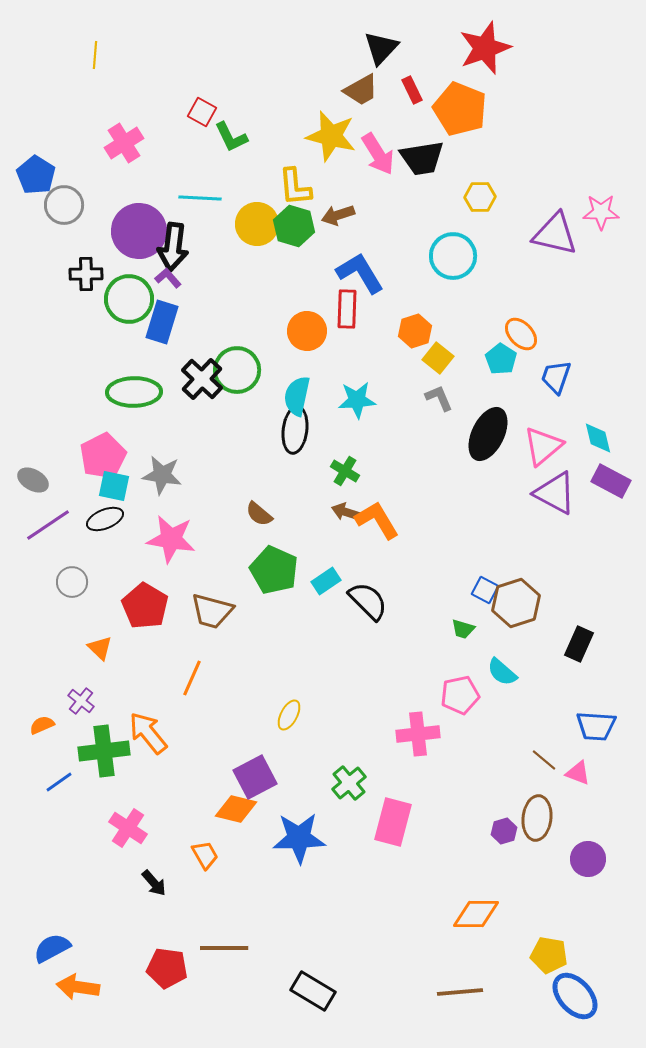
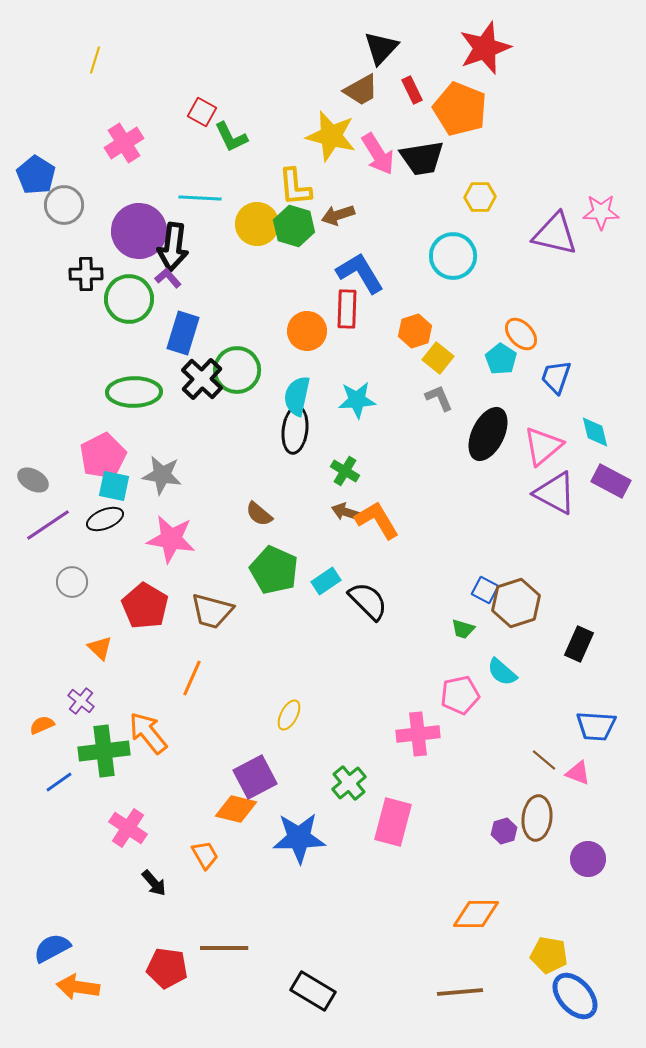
yellow line at (95, 55): moved 5 px down; rotated 12 degrees clockwise
blue rectangle at (162, 322): moved 21 px right, 11 px down
cyan diamond at (598, 438): moved 3 px left, 6 px up
